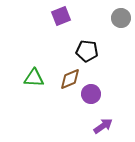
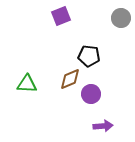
black pentagon: moved 2 px right, 5 px down
green triangle: moved 7 px left, 6 px down
purple arrow: rotated 30 degrees clockwise
